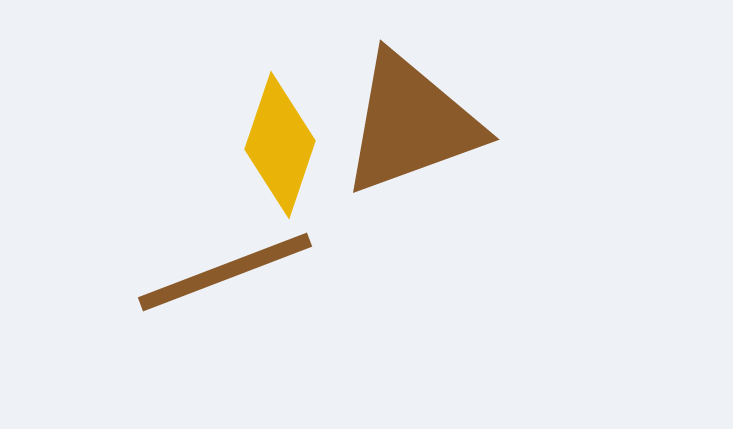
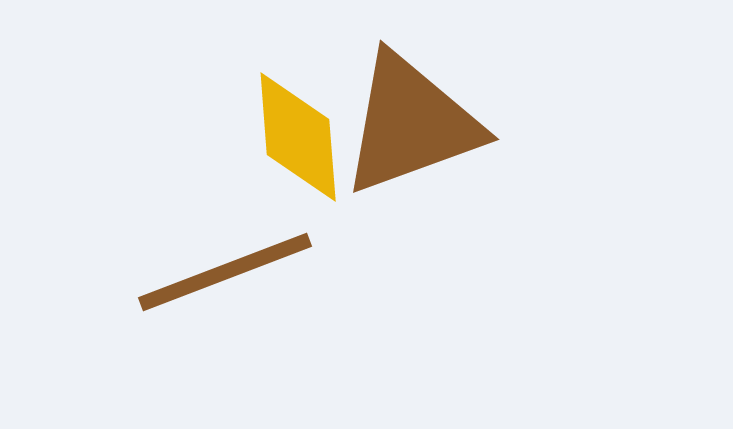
yellow diamond: moved 18 px right, 8 px up; rotated 23 degrees counterclockwise
